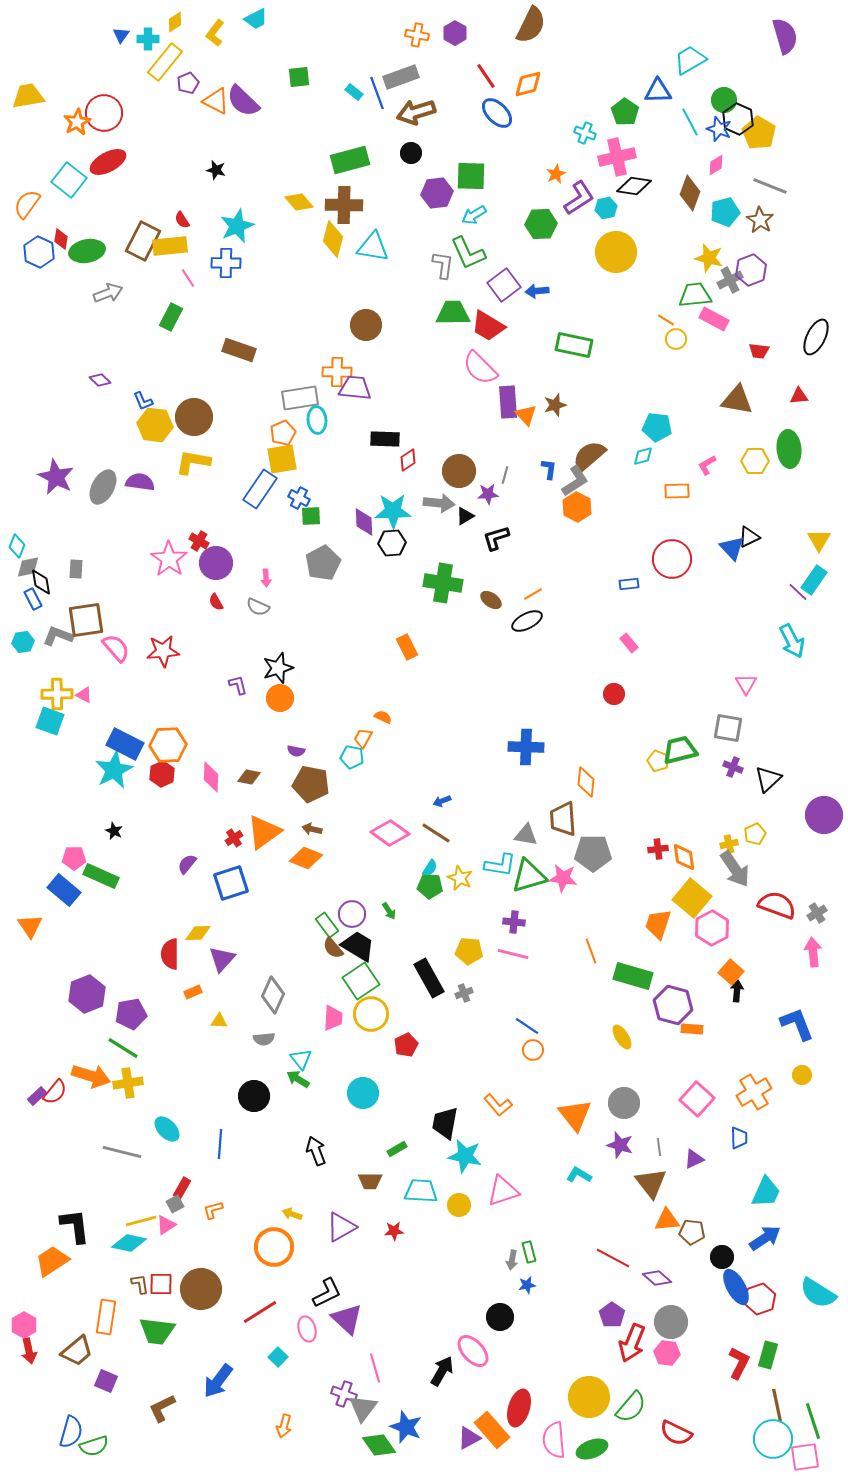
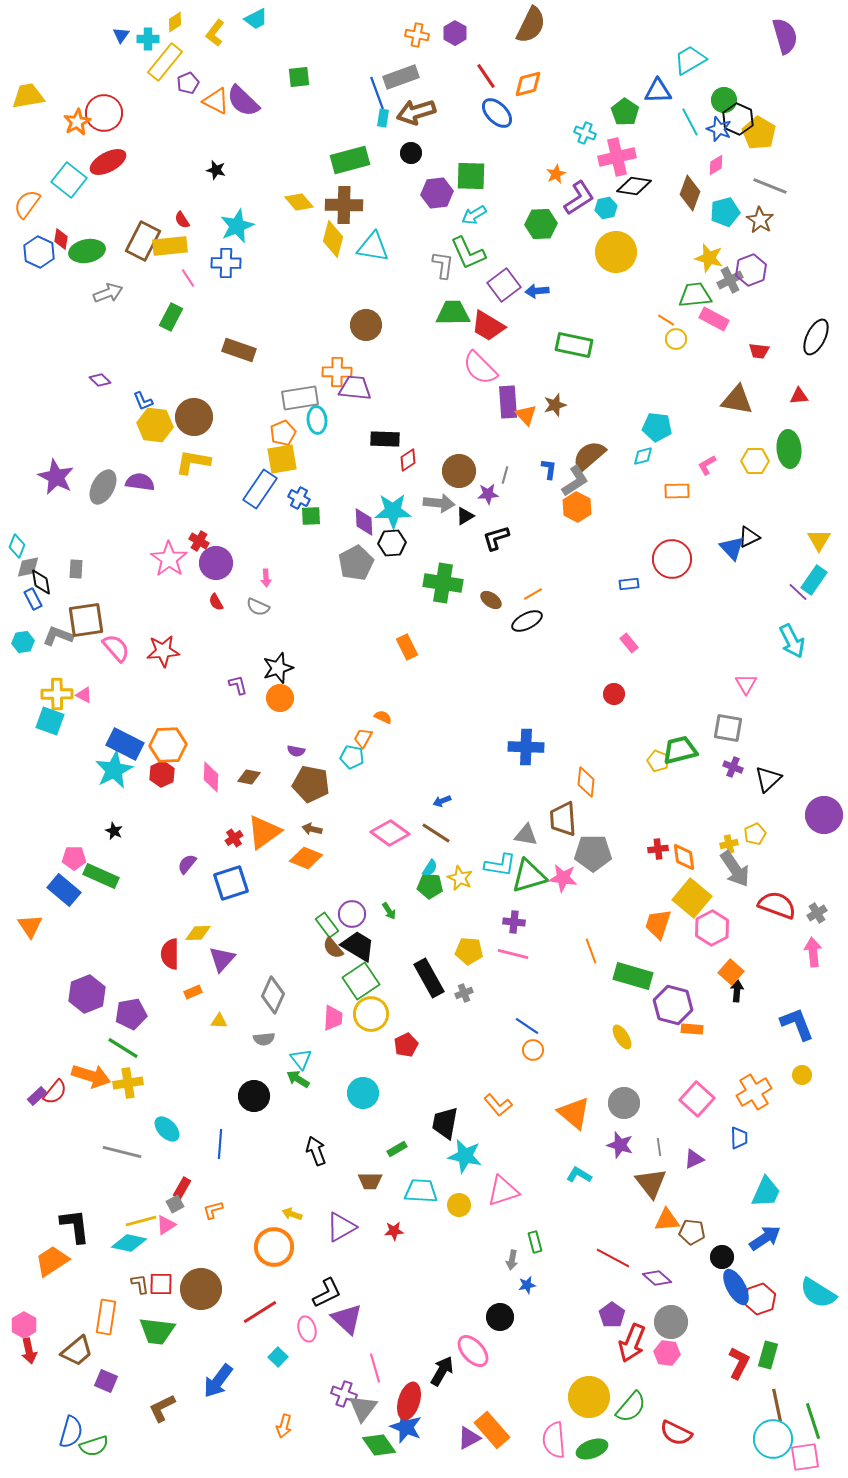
cyan rectangle at (354, 92): moved 29 px right, 26 px down; rotated 60 degrees clockwise
gray pentagon at (323, 563): moved 33 px right
orange triangle at (575, 1115): moved 1 px left, 2 px up; rotated 12 degrees counterclockwise
green rectangle at (529, 1252): moved 6 px right, 10 px up
red ellipse at (519, 1408): moved 110 px left, 7 px up
